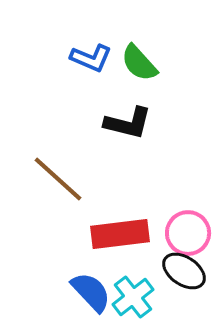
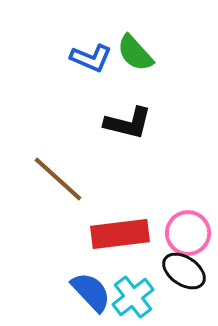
green semicircle: moved 4 px left, 10 px up
